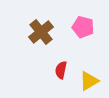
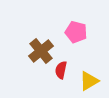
pink pentagon: moved 7 px left, 5 px down
brown cross: moved 19 px down
